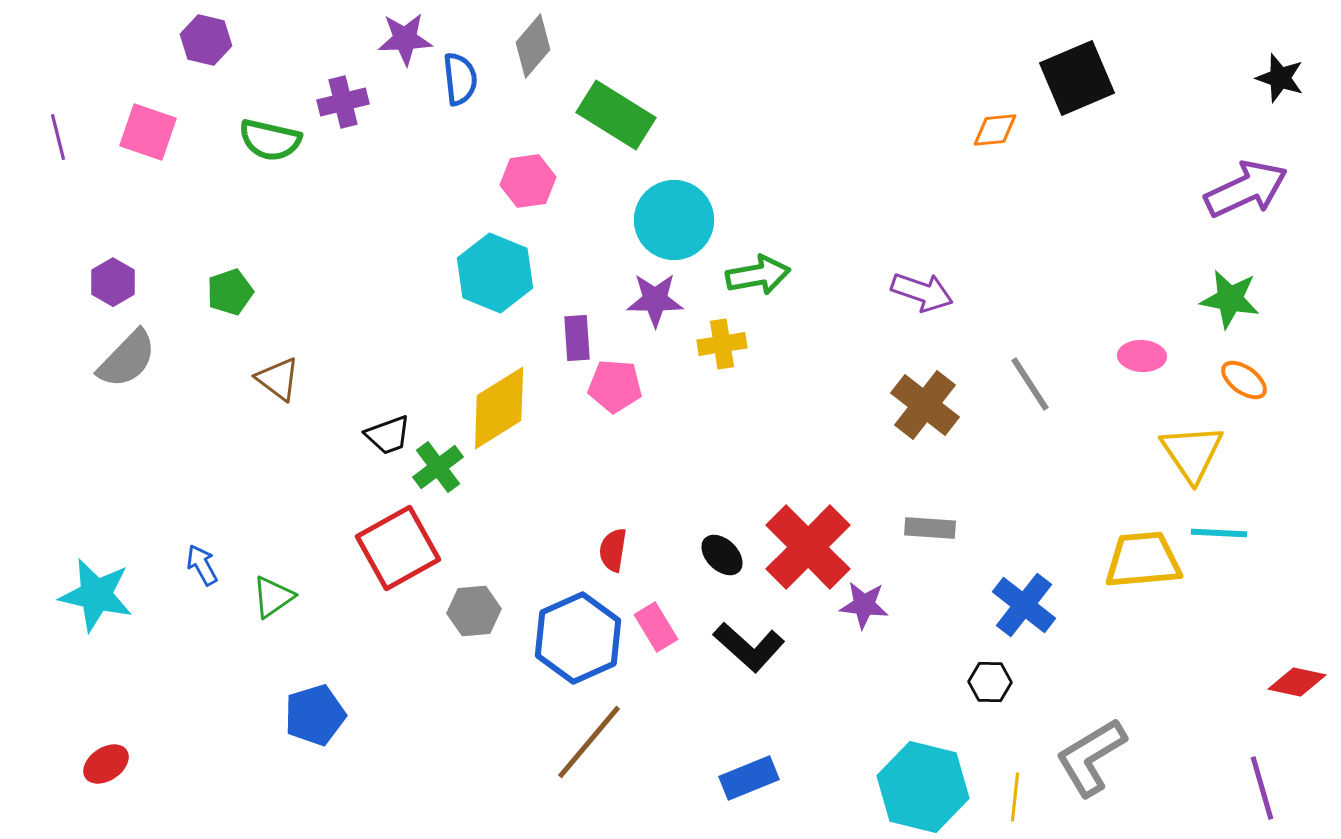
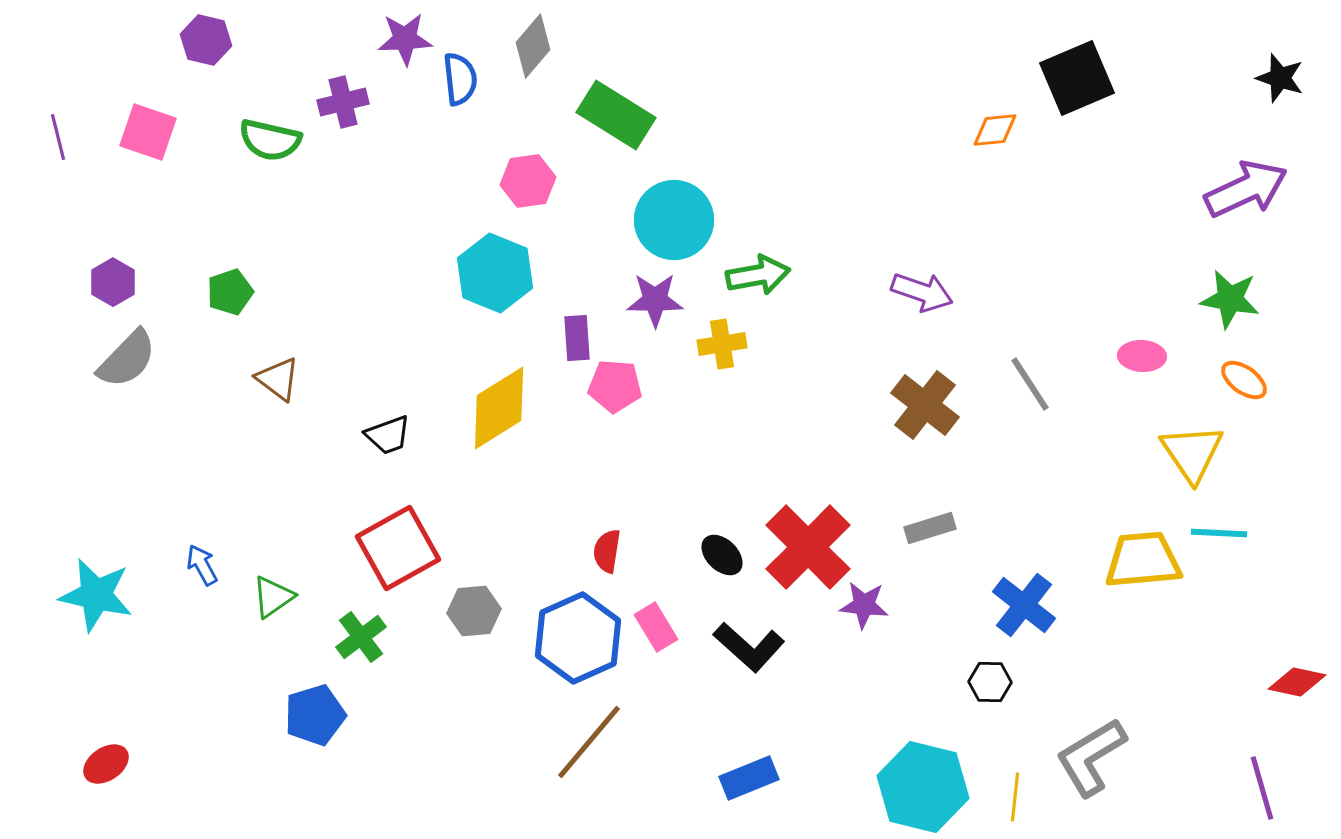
green cross at (438, 467): moved 77 px left, 170 px down
gray rectangle at (930, 528): rotated 21 degrees counterclockwise
red semicircle at (613, 550): moved 6 px left, 1 px down
